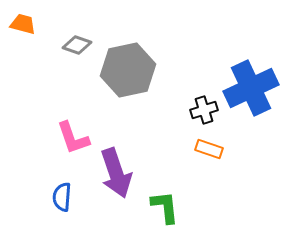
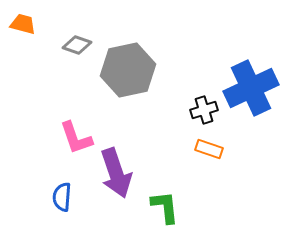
pink L-shape: moved 3 px right
